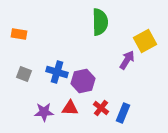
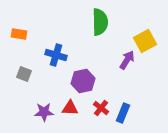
blue cross: moved 1 px left, 17 px up
